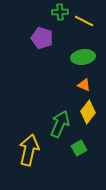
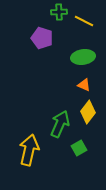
green cross: moved 1 px left
